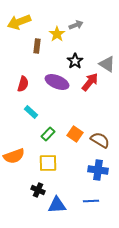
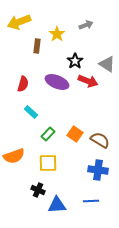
gray arrow: moved 10 px right
red arrow: moved 2 px left, 1 px up; rotated 72 degrees clockwise
